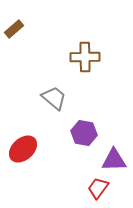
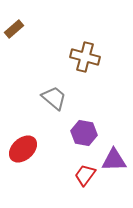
brown cross: rotated 16 degrees clockwise
red trapezoid: moved 13 px left, 13 px up
